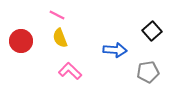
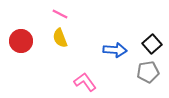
pink line: moved 3 px right, 1 px up
black square: moved 13 px down
pink L-shape: moved 15 px right, 11 px down; rotated 10 degrees clockwise
